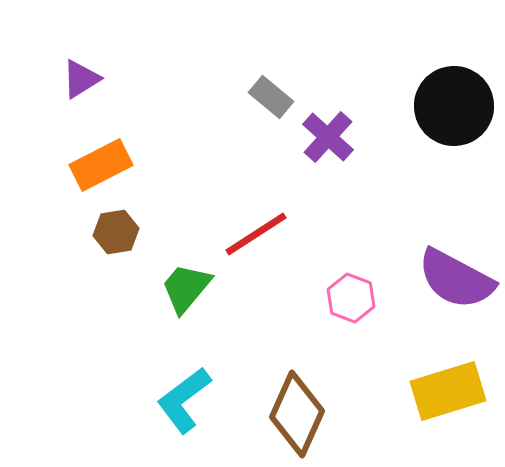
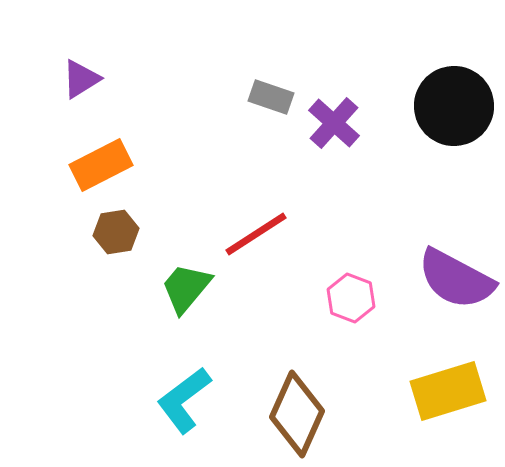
gray rectangle: rotated 21 degrees counterclockwise
purple cross: moved 6 px right, 14 px up
